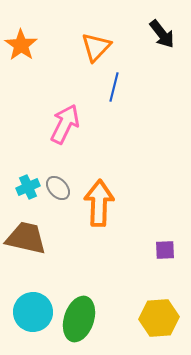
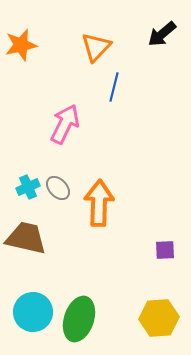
black arrow: rotated 88 degrees clockwise
orange star: rotated 24 degrees clockwise
